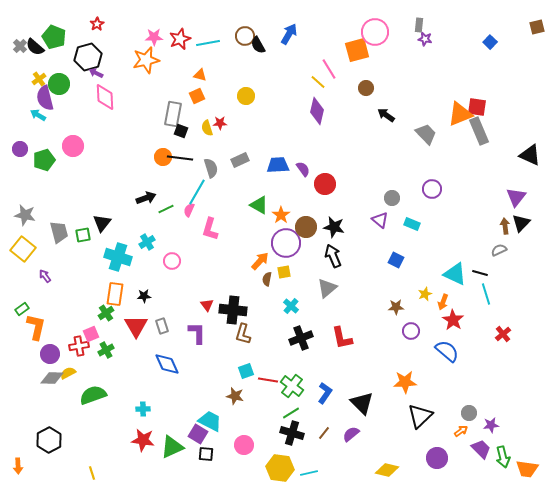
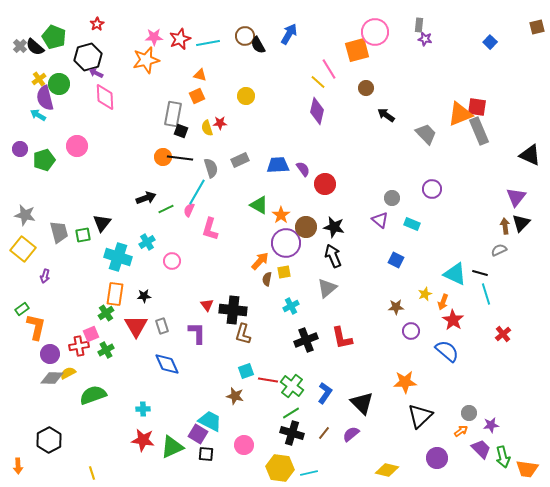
pink circle at (73, 146): moved 4 px right
purple arrow at (45, 276): rotated 128 degrees counterclockwise
cyan cross at (291, 306): rotated 21 degrees clockwise
black cross at (301, 338): moved 5 px right, 2 px down
